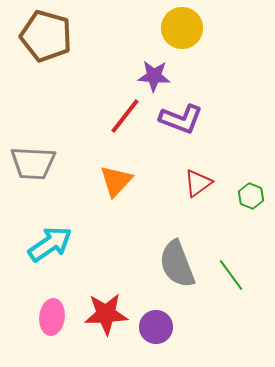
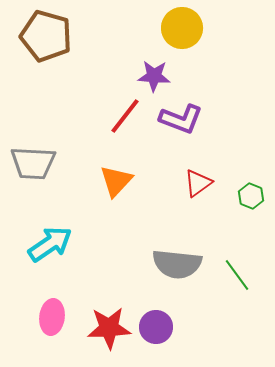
gray semicircle: rotated 63 degrees counterclockwise
green line: moved 6 px right
red star: moved 3 px right, 14 px down
